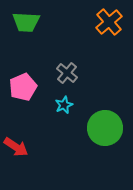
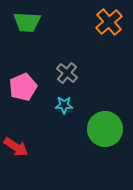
green trapezoid: moved 1 px right
cyan star: rotated 24 degrees clockwise
green circle: moved 1 px down
